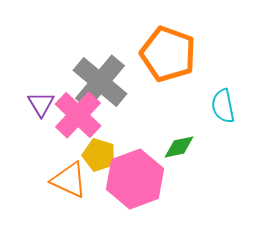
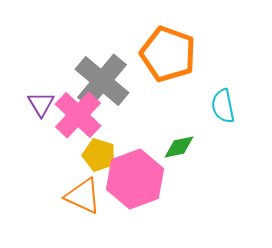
gray cross: moved 2 px right, 1 px up
orange triangle: moved 14 px right, 16 px down
